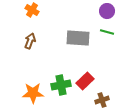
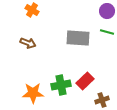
brown arrow: moved 2 px left, 2 px down; rotated 91 degrees clockwise
